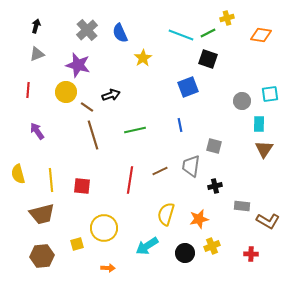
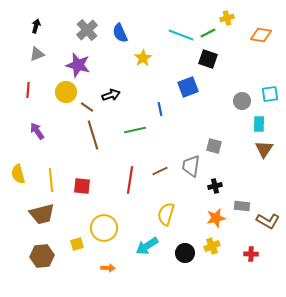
blue line at (180, 125): moved 20 px left, 16 px up
orange star at (199, 219): moved 17 px right, 1 px up
